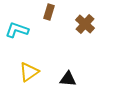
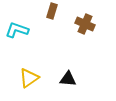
brown rectangle: moved 3 px right, 1 px up
brown cross: rotated 18 degrees counterclockwise
yellow triangle: moved 6 px down
